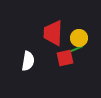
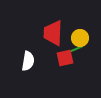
yellow circle: moved 1 px right
